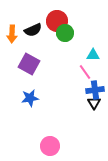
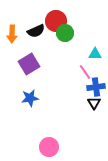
red circle: moved 1 px left
black semicircle: moved 3 px right, 1 px down
cyan triangle: moved 2 px right, 1 px up
purple square: rotated 30 degrees clockwise
blue cross: moved 1 px right, 3 px up
pink circle: moved 1 px left, 1 px down
